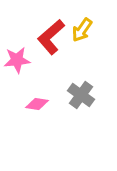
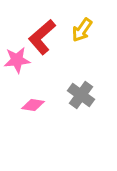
red L-shape: moved 9 px left
pink diamond: moved 4 px left, 1 px down
